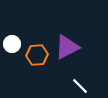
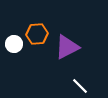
white circle: moved 2 px right
orange hexagon: moved 21 px up
